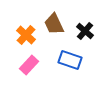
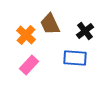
brown trapezoid: moved 4 px left
black cross: rotated 12 degrees clockwise
blue rectangle: moved 5 px right, 2 px up; rotated 15 degrees counterclockwise
